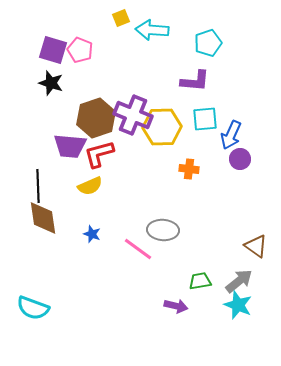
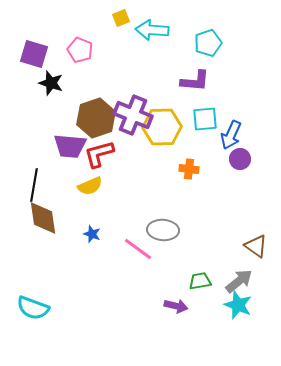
purple square: moved 19 px left, 4 px down
black line: moved 4 px left, 1 px up; rotated 12 degrees clockwise
